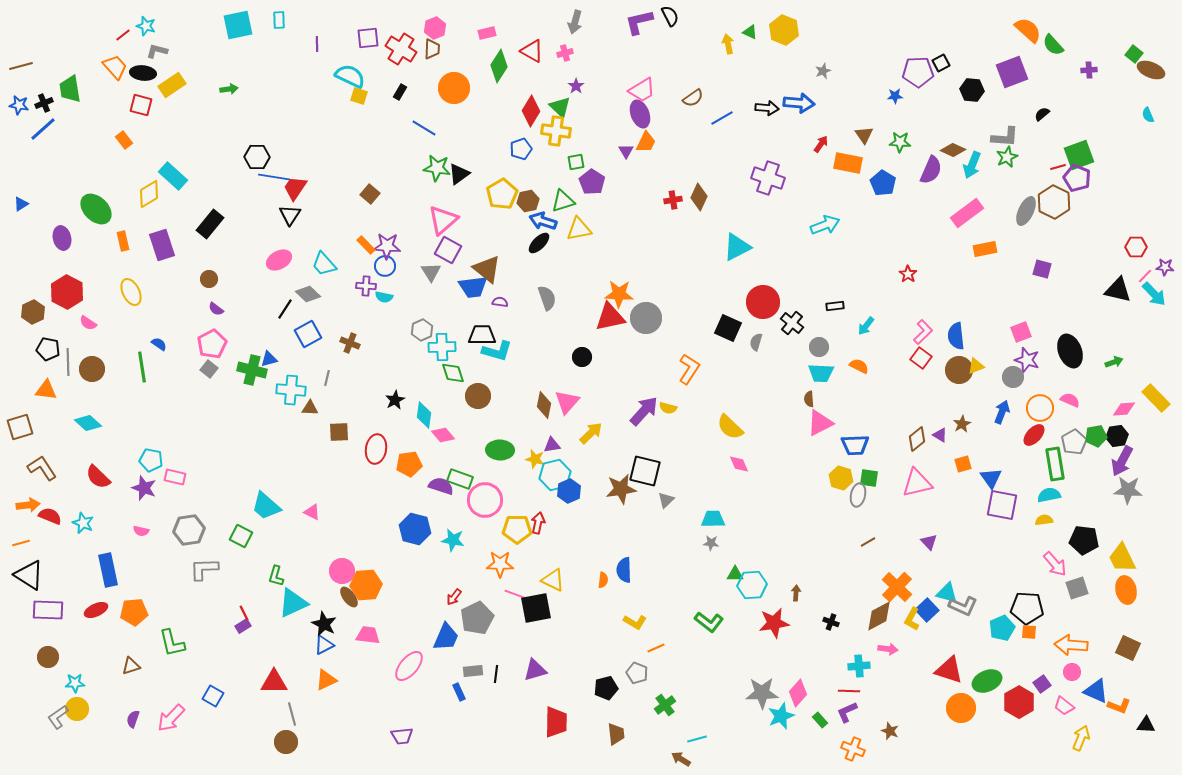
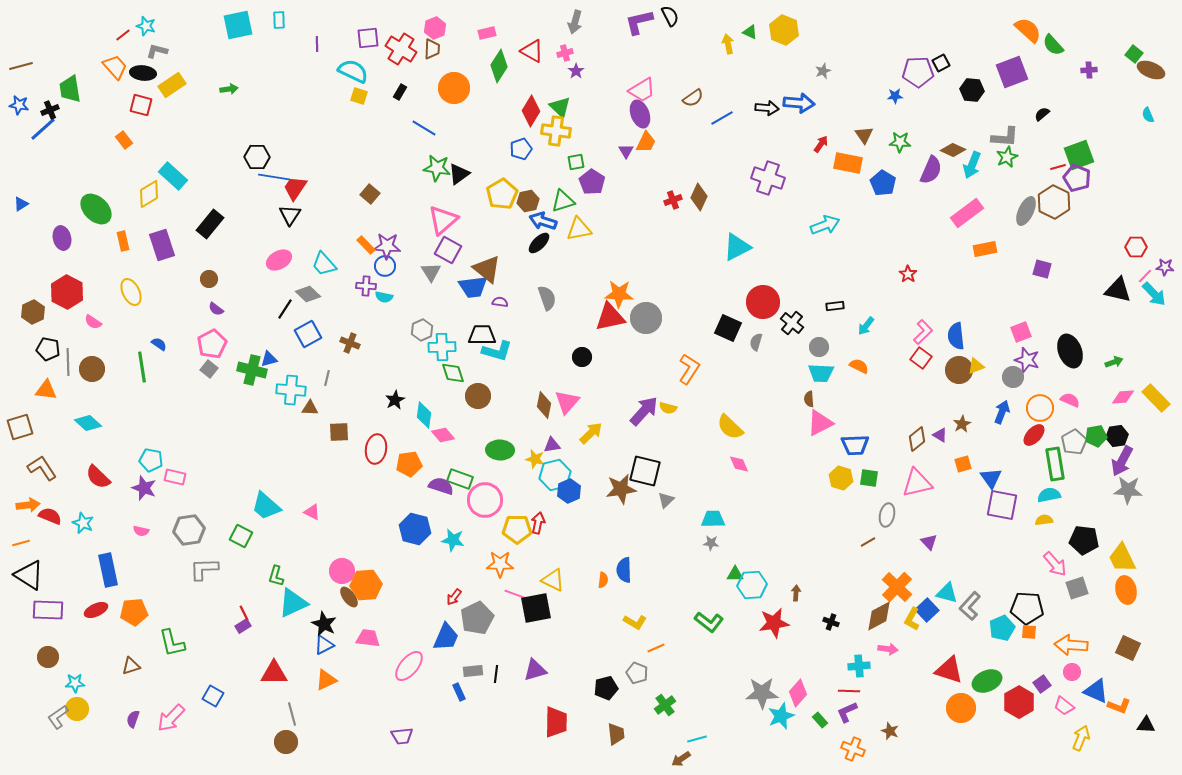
cyan semicircle at (350, 76): moved 3 px right, 5 px up
purple star at (576, 86): moved 15 px up
black cross at (44, 103): moved 6 px right, 7 px down
red cross at (673, 200): rotated 12 degrees counterclockwise
pink semicircle at (88, 323): moved 5 px right, 1 px up
pink diamond at (1124, 409): moved 1 px left, 12 px up
gray ellipse at (858, 495): moved 29 px right, 20 px down
gray L-shape at (963, 606): moved 7 px right; rotated 108 degrees clockwise
pink trapezoid at (368, 635): moved 3 px down
red triangle at (274, 682): moved 9 px up
brown arrow at (681, 759): rotated 66 degrees counterclockwise
